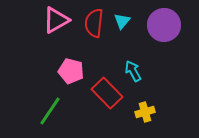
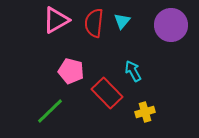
purple circle: moved 7 px right
green line: rotated 12 degrees clockwise
